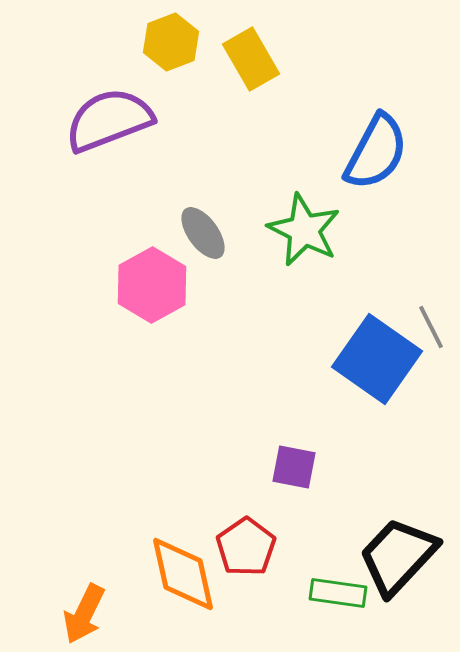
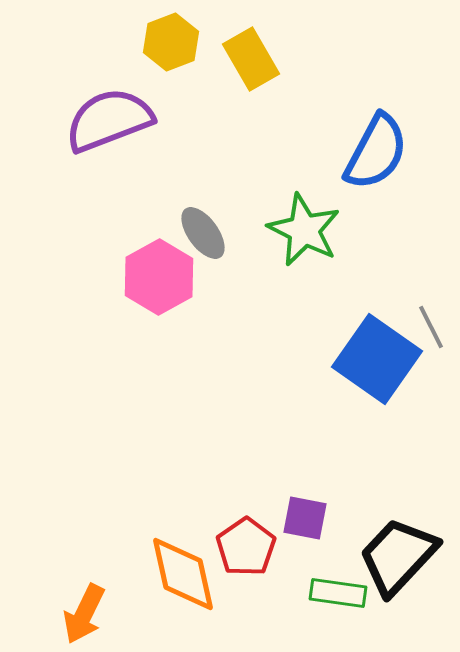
pink hexagon: moved 7 px right, 8 px up
purple square: moved 11 px right, 51 px down
